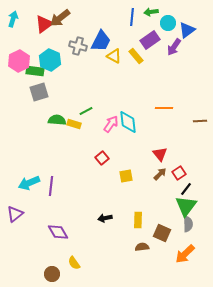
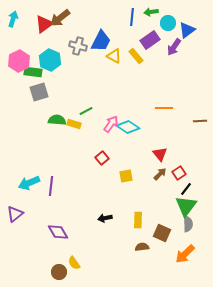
green rectangle at (35, 71): moved 2 px left, 1 px down
cyan diamond at (128, 122): moved 5 px down; rotated 50 degrees counterclockwise
brown circle at (52, 274): moved 7 px right, 2 px up
